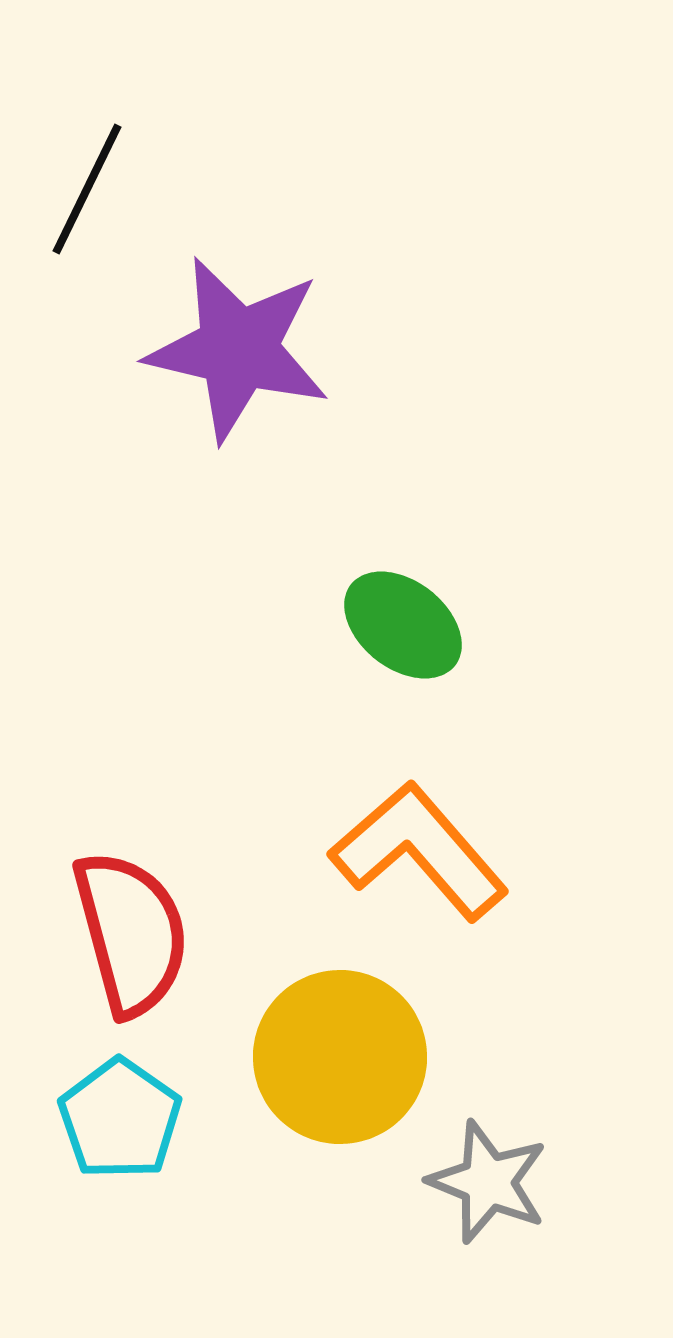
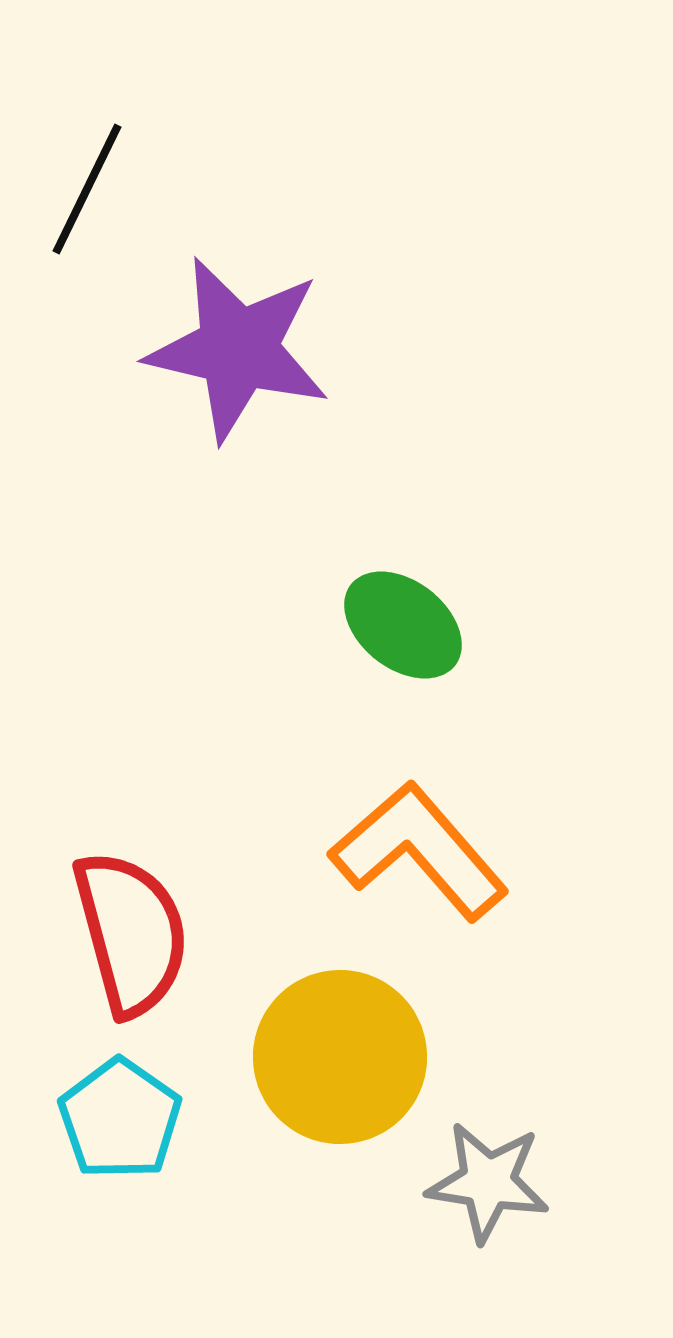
gray star: rotated 13 degrees counterclockwise
